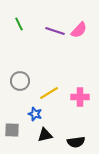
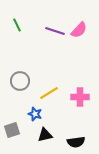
green line: moved 2 px left, 1 px down
gray square: rotated 21 degrees counterclockwise
